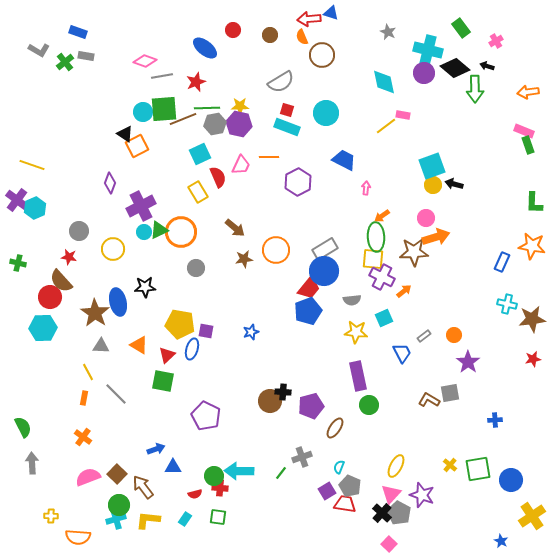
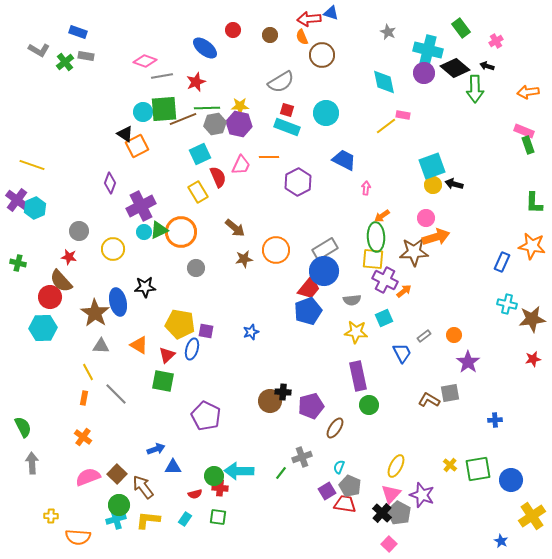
purple cross at (382, 277): moved 3 px right, 3 px down
